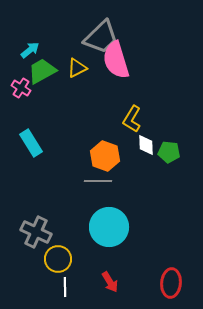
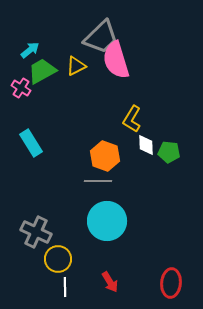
yellow triangle: moved 1 px left, 2 px up
cyan circle: moved 2 px left, 6 px up
